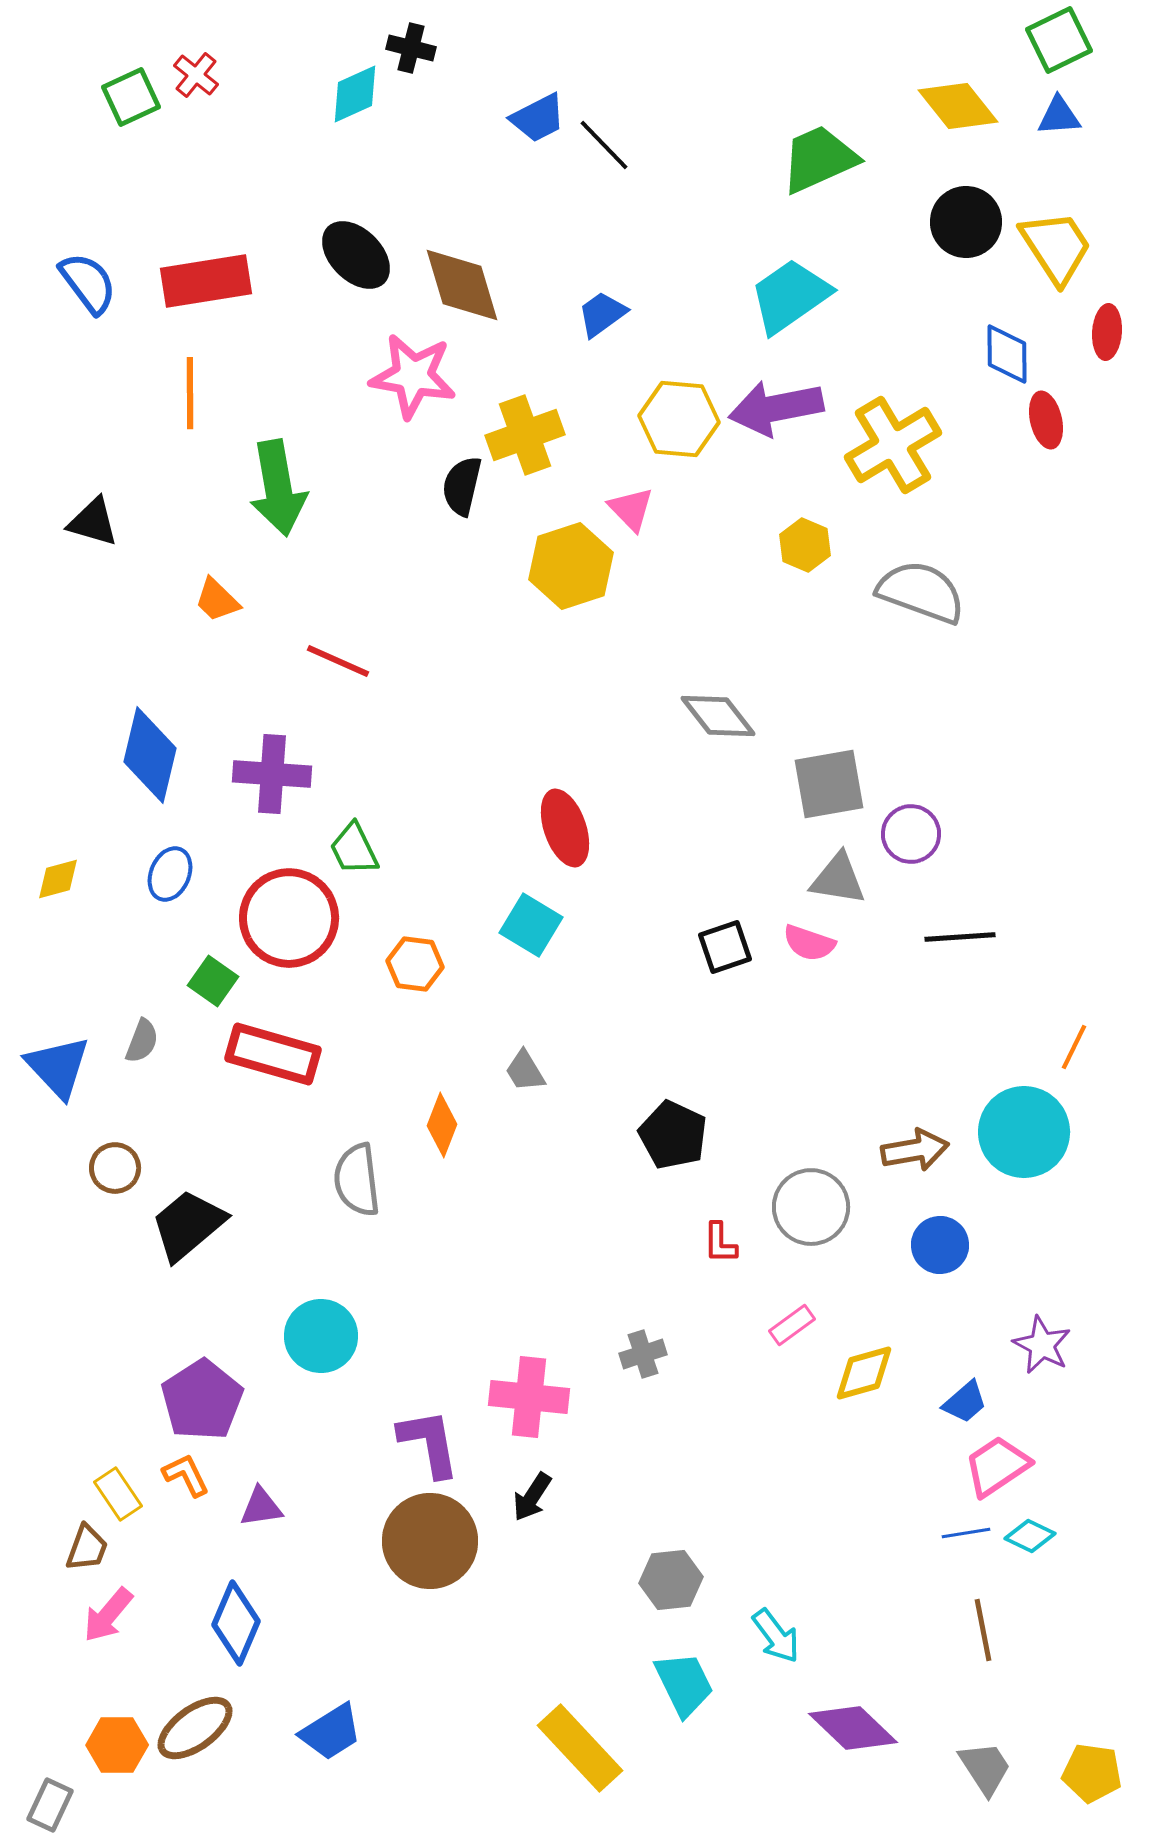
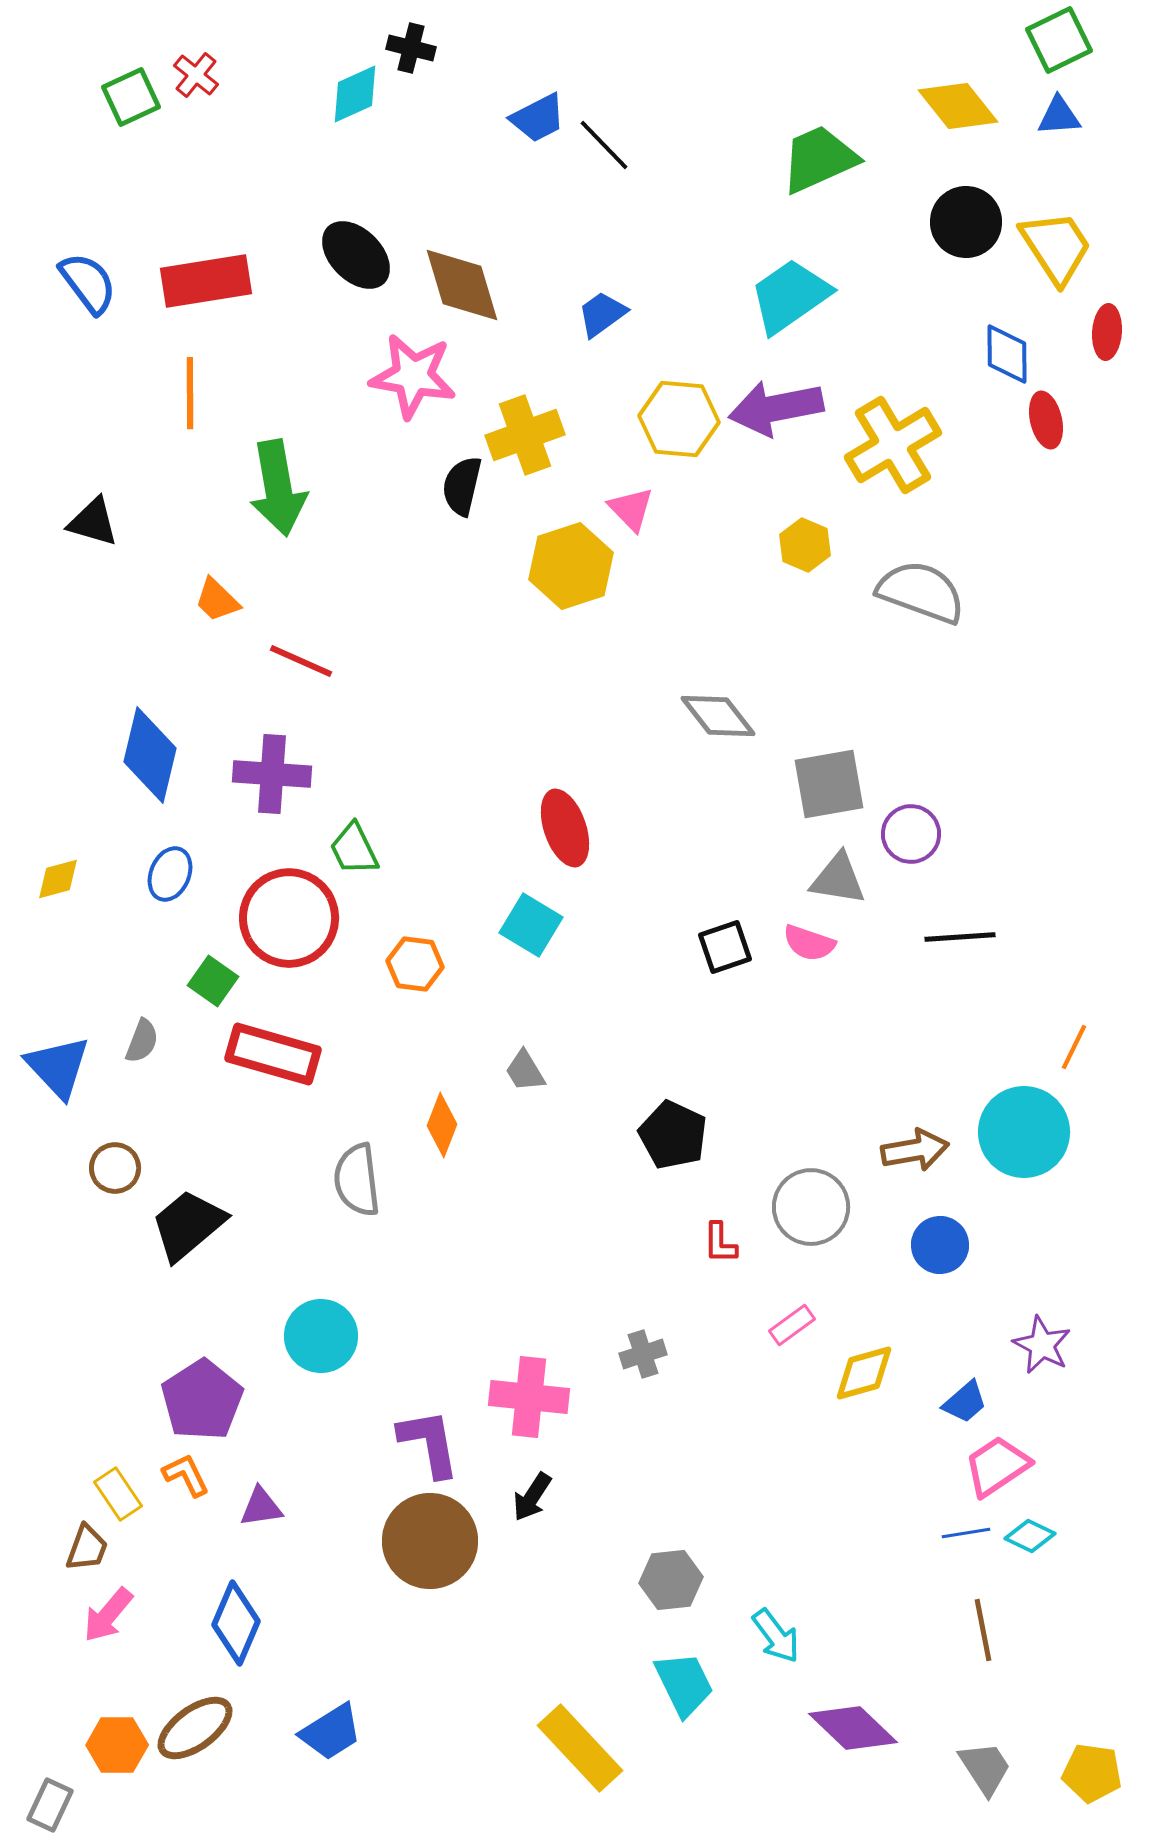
red line at (338, 661): moved 37 px left
